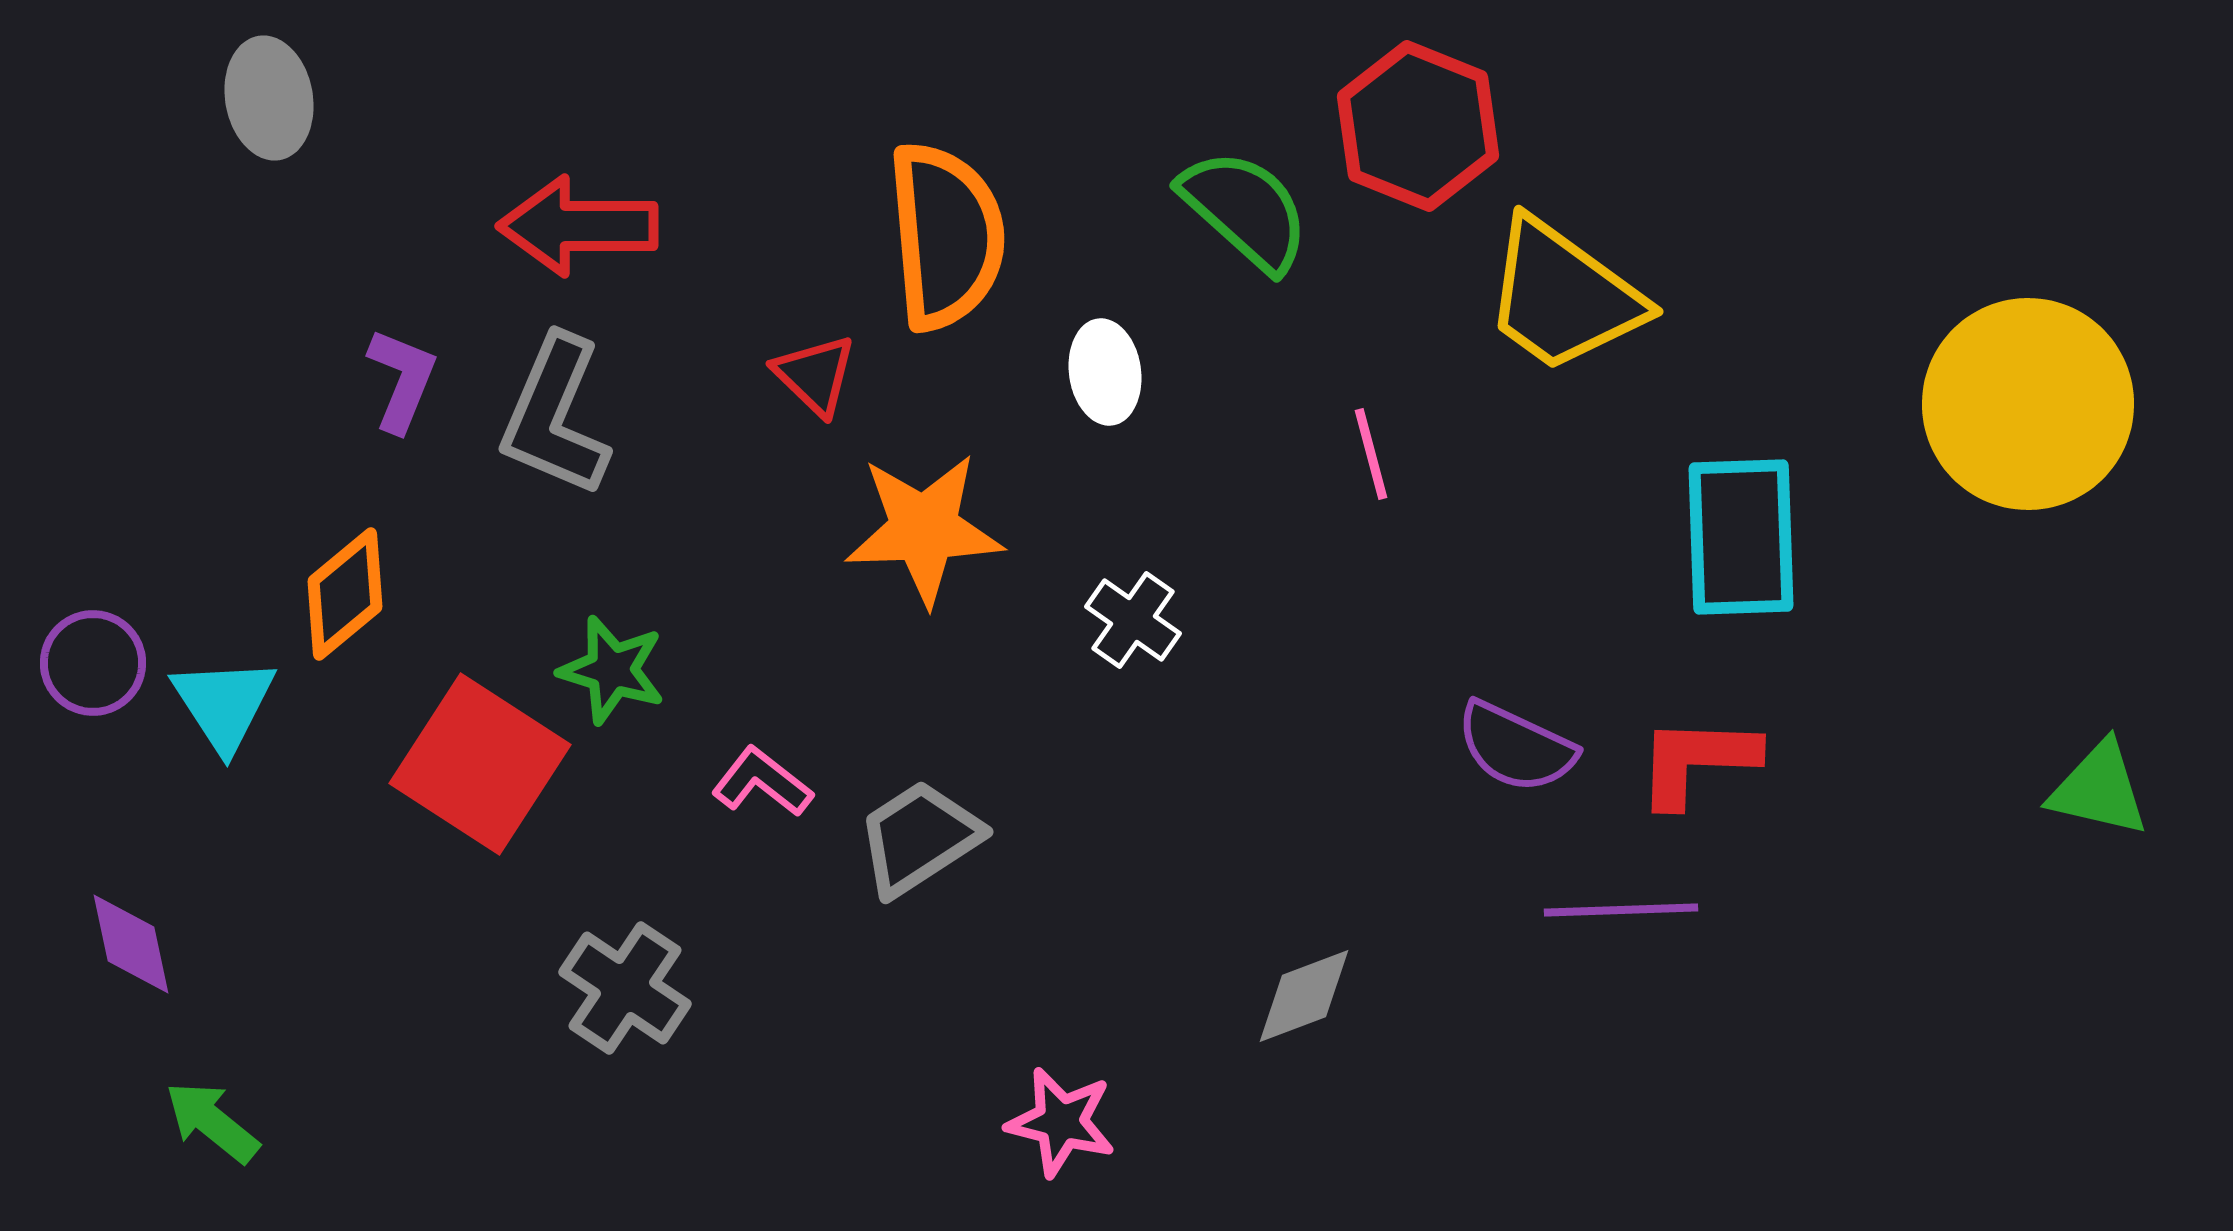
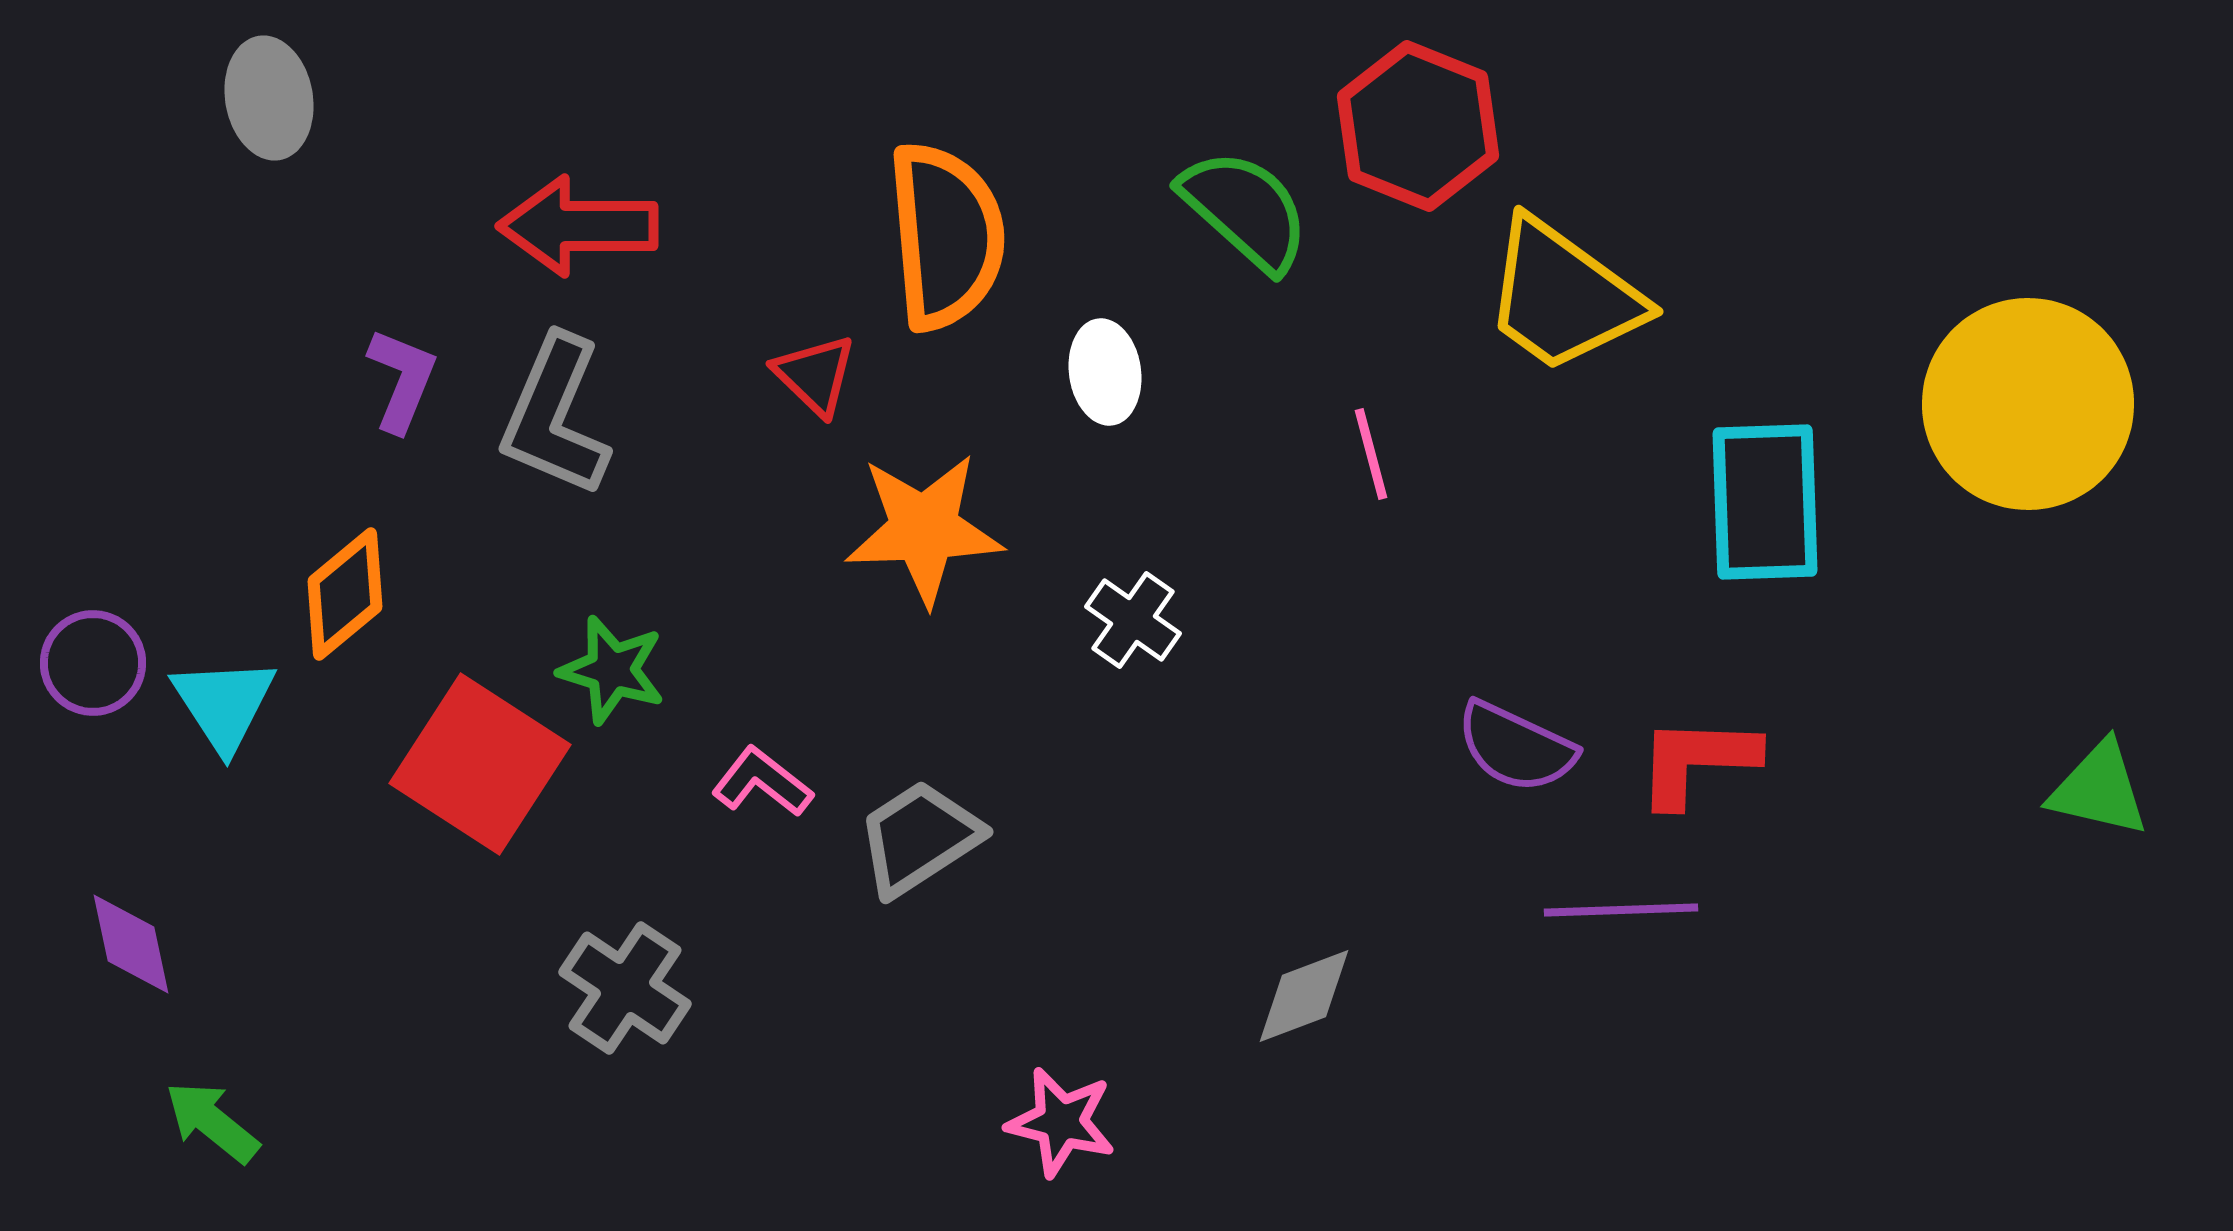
cyan rectangle: moved 24 px right, 35 px up
